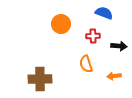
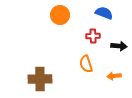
orange circle: moved 1 px left, 9 px up
